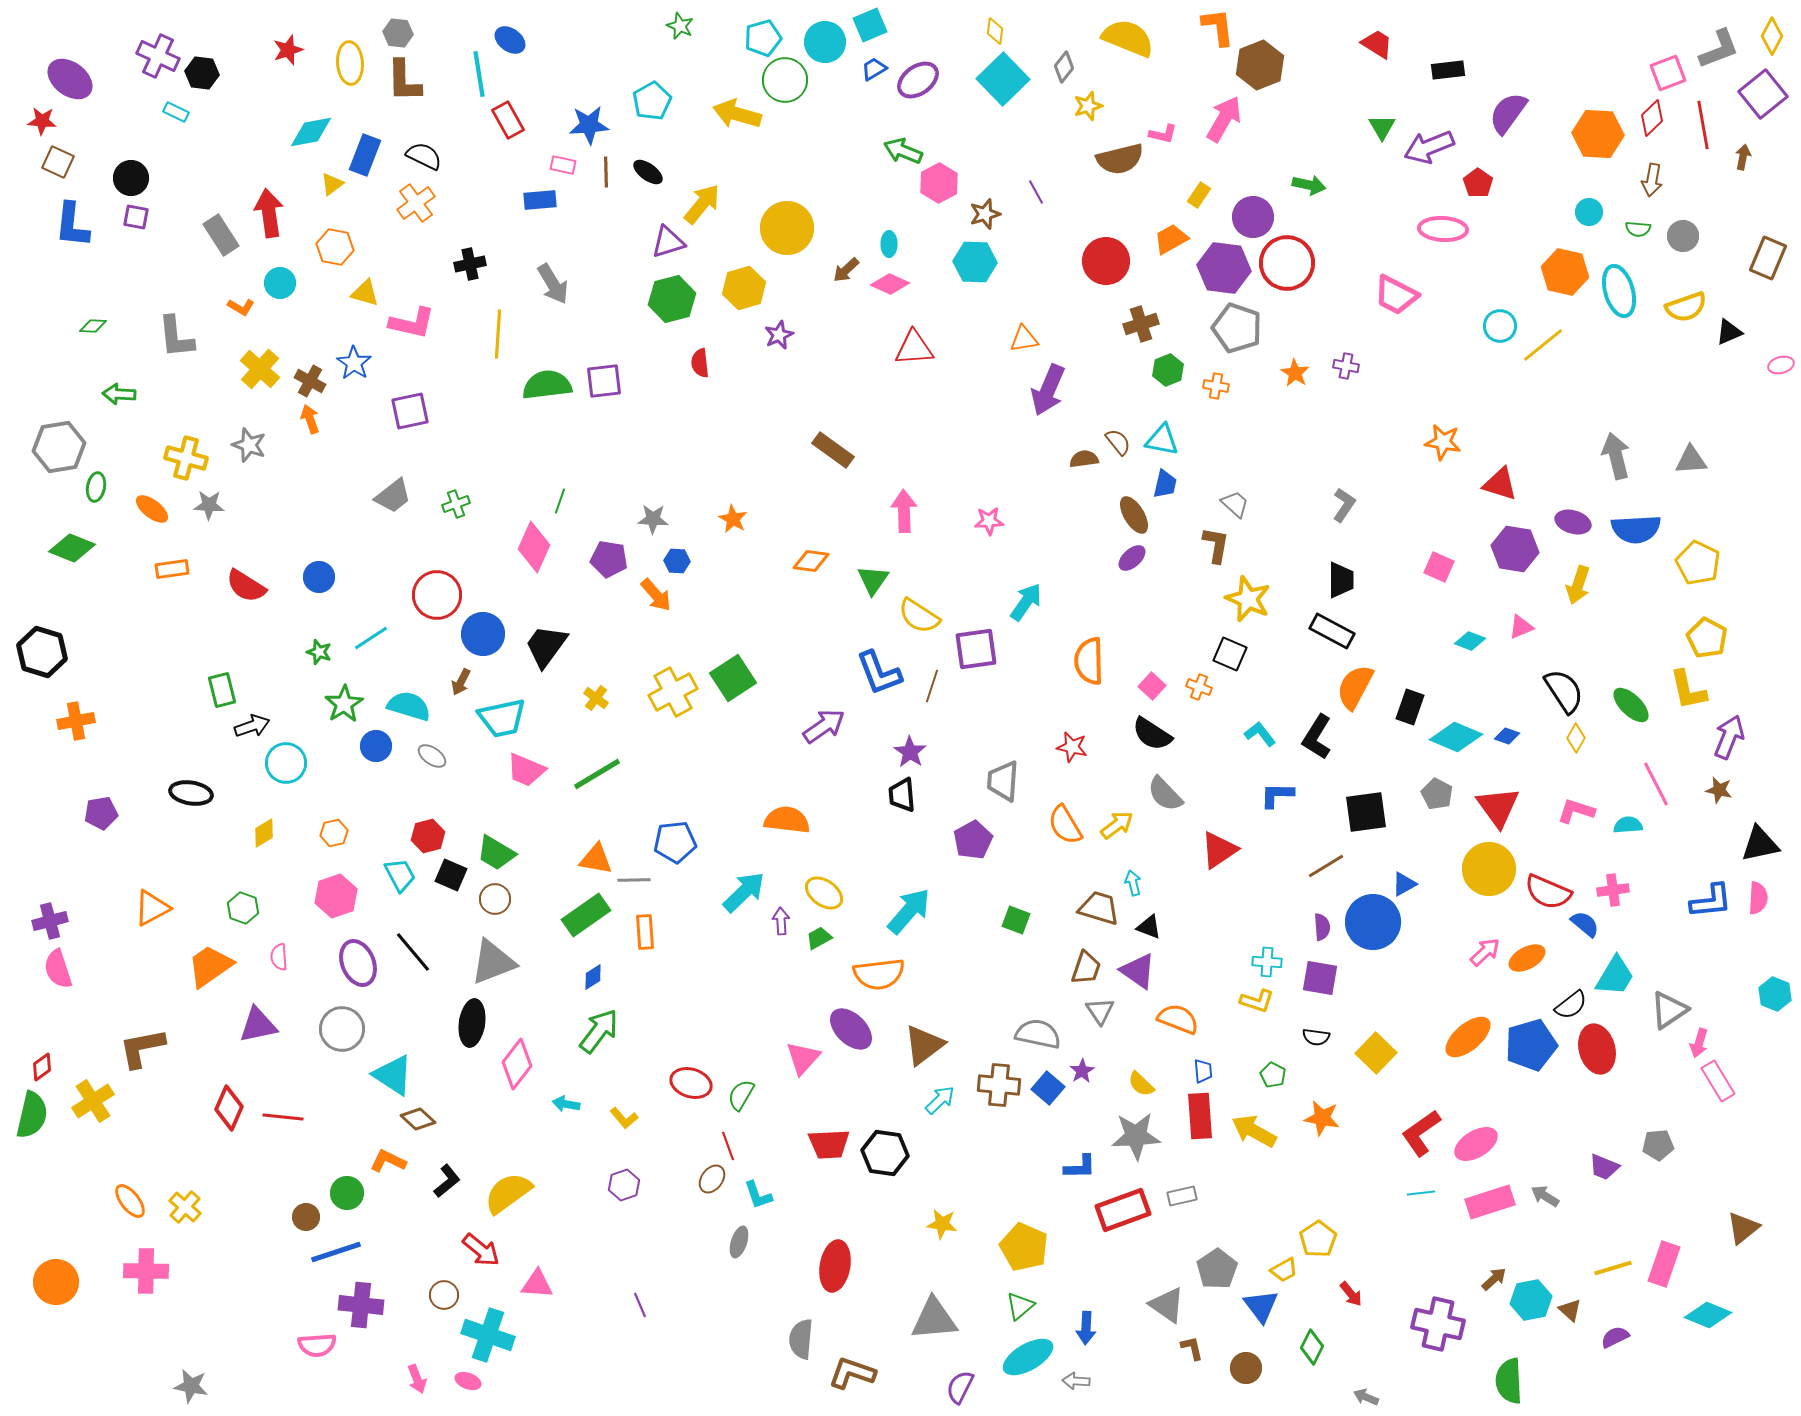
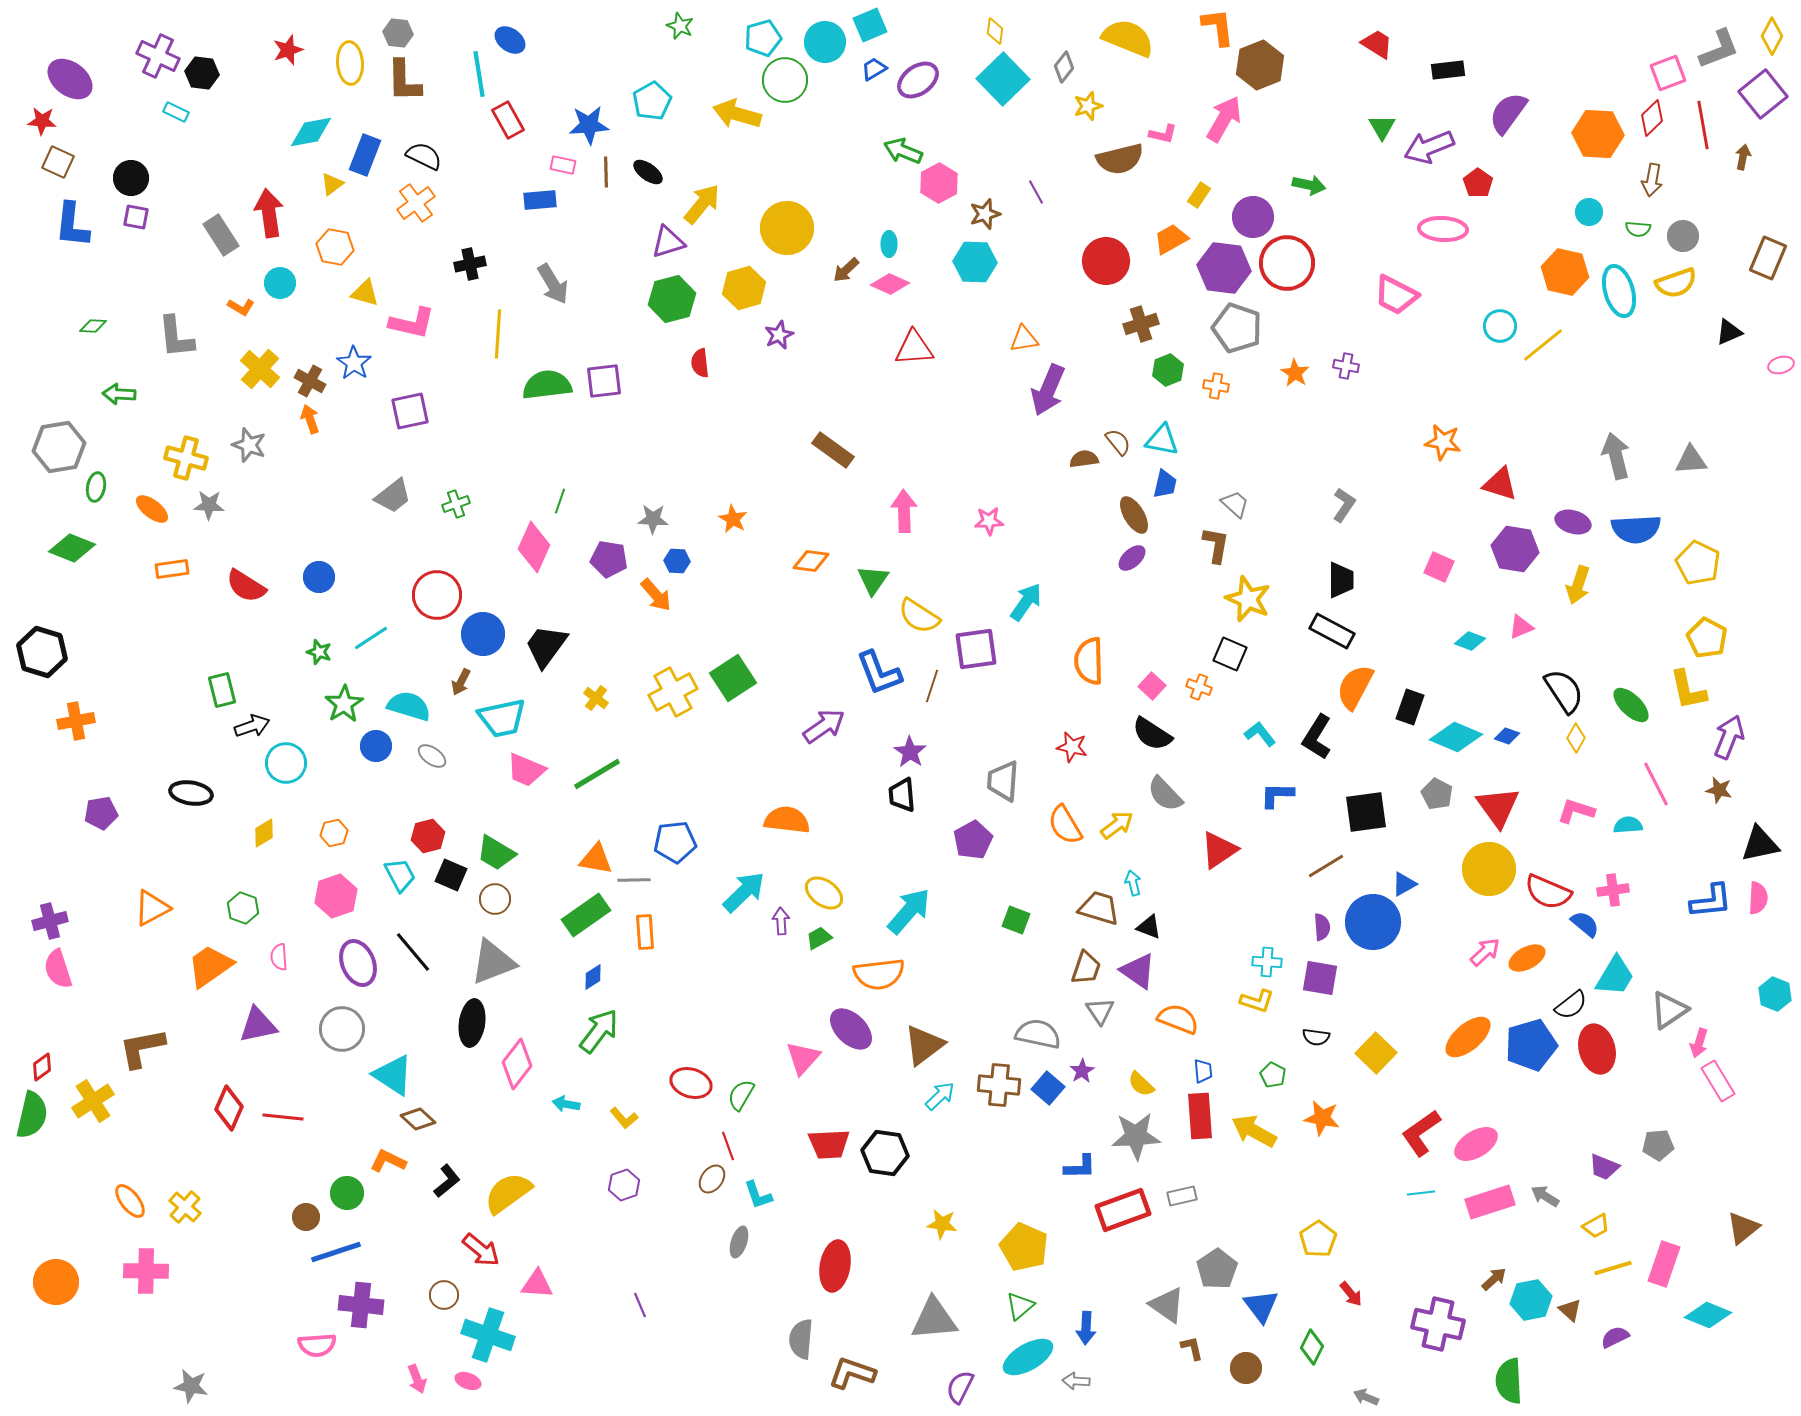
yellow semicircle at (1686, 307): moved 10 px left, 24 px up
cyan arrow at (940, 1100): moved 4 px up
yellow trapezoid at (1284, 1270): moved 312 px right, 44 px up
